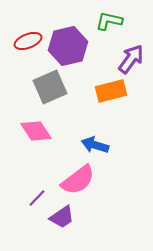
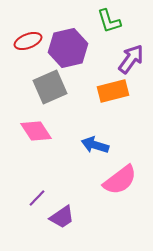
green L-shape: rotated 120 degrees counterclockwise
purple hexagon: moved 2 px down
orange rectangle: moved 2 px right
pink semicircle: moved 42 px right
